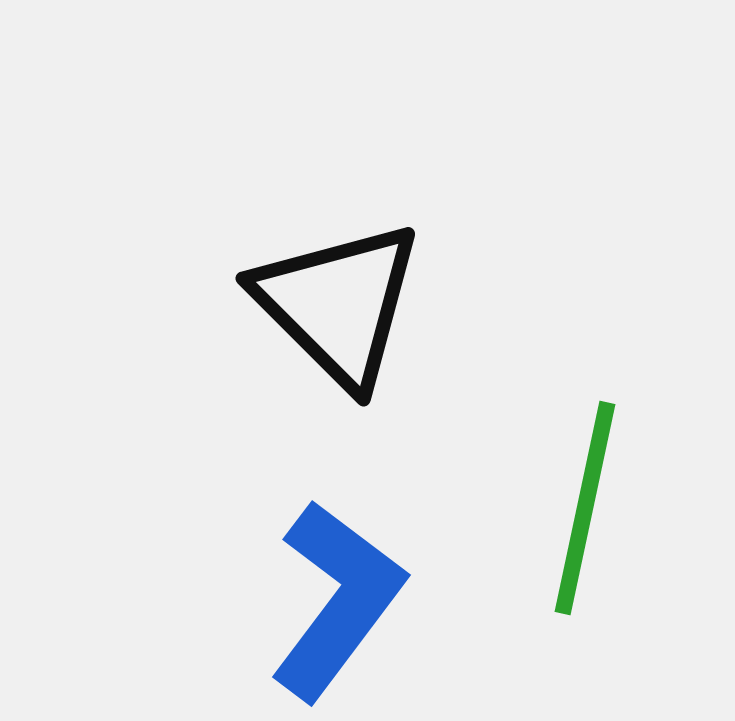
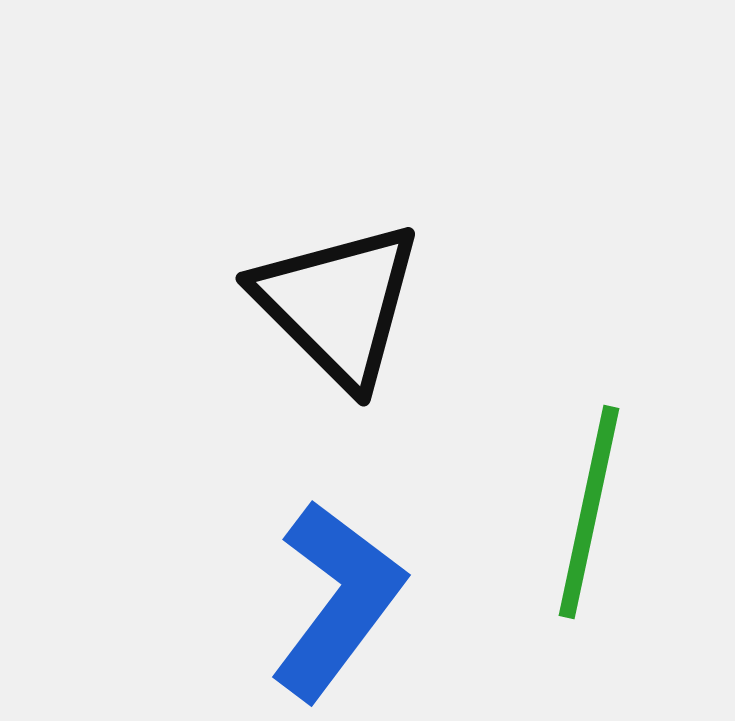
green line: moved 4 px right, 4 px down
